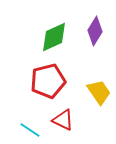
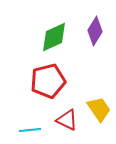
yellow trapezoid: moved 17 px down
red triangle: moved 4 px right
cyan line: rotated 40 degrees counterclockwise
